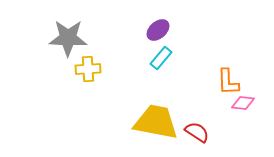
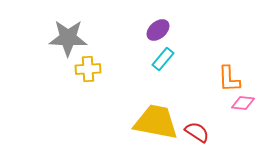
cyan rectangle: moved 2 px right, 1 px down
orange L-shape: moved 1 px right, 3 px up
